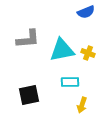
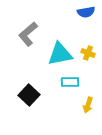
blue semicircle: rotated 12 degrees clockwise
gray L-shape: moved 5 px up; rotated 145 degrees clockwise
cyan triangle: moved 2 px left, 4 px down
black square: rotated 35 degrees counterclockwise
yellow arrow: moved 6 px right
